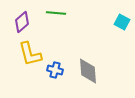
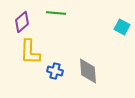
cyan square: moved 5 px down
yellow L-shape: moved 2 px up; rotated 16 degrees clockwise
blue cross: moved 1 px down
